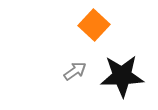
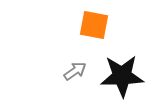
orange square: rotated 32 degrees counterclockwise
